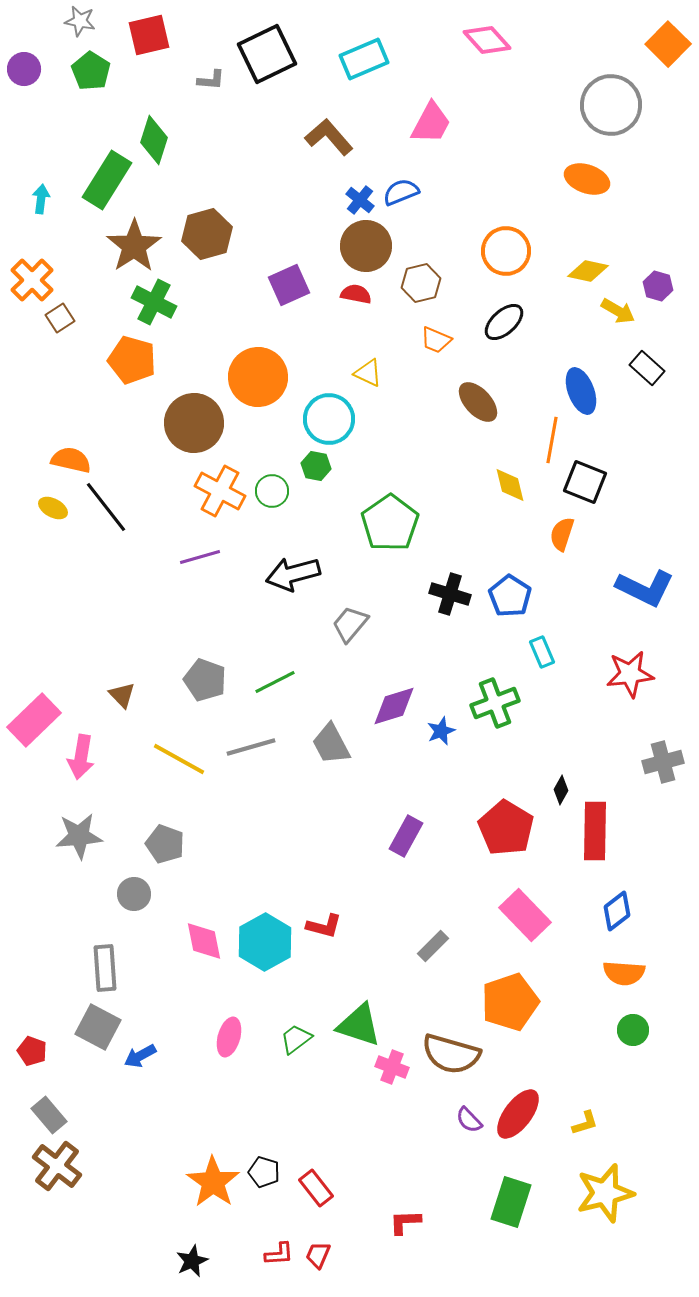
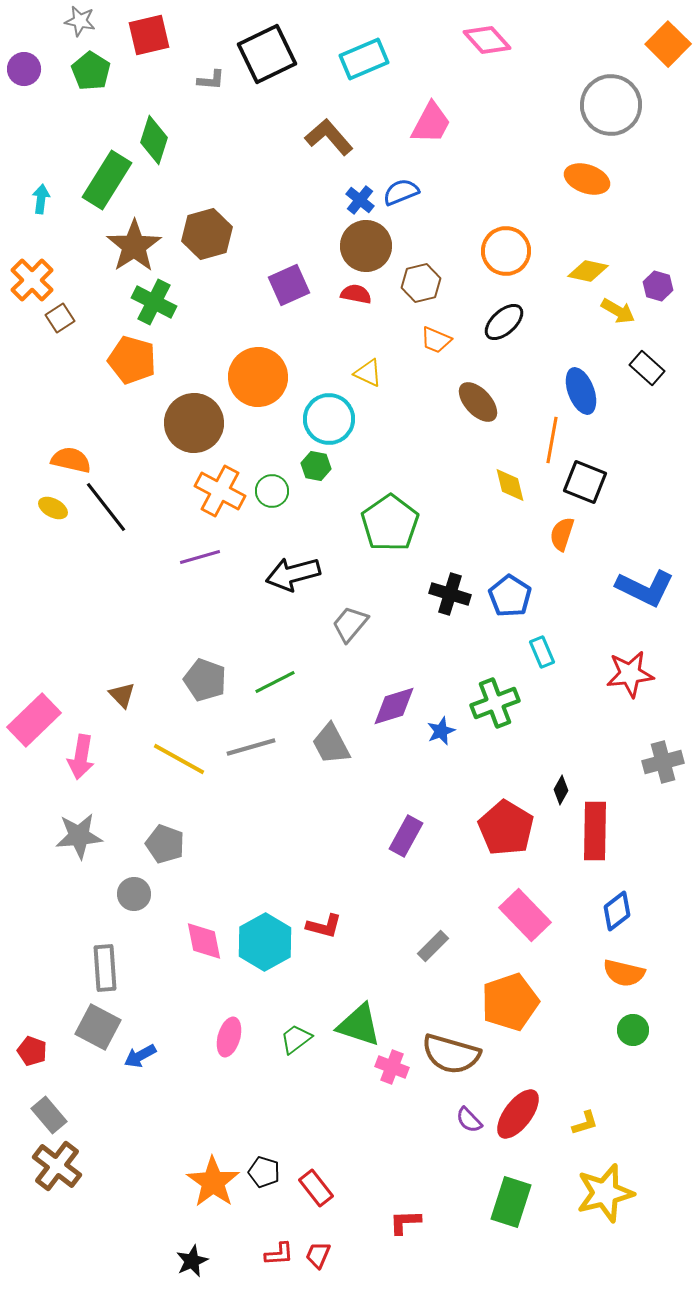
orange semicircle at (624, 973): rotated 9 degrees clockwise
